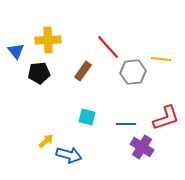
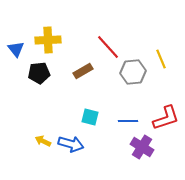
blue triangle: moved 2 px up
yellow line: rotated 60 degrees clockwise
brown rectangle: rotated 24 degrees clockwise
cyan square: moved 3 px right
blue line: moved 2 px right, 3 px up
yellow arrow: moved 3 px left; rotated 112 degrees counterclockwise
blue arrow: moved 2 px right, 11 px up
